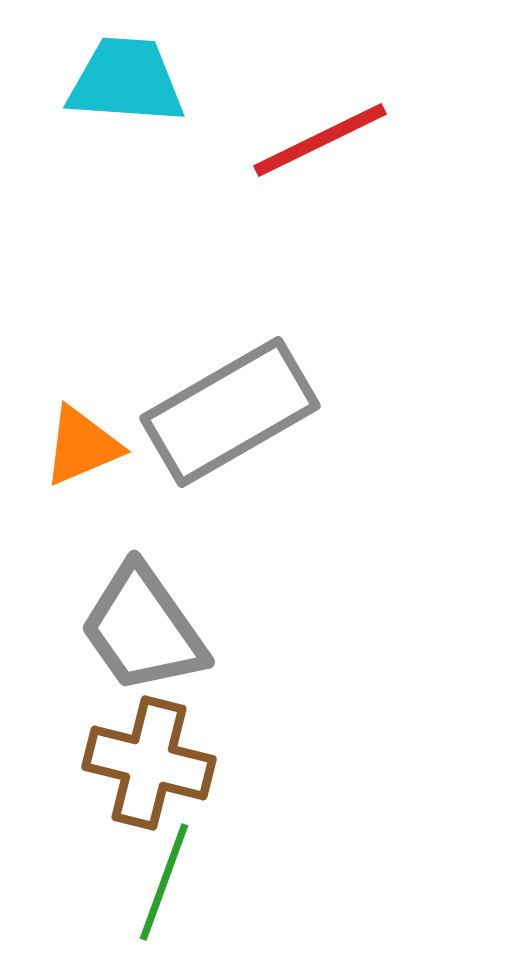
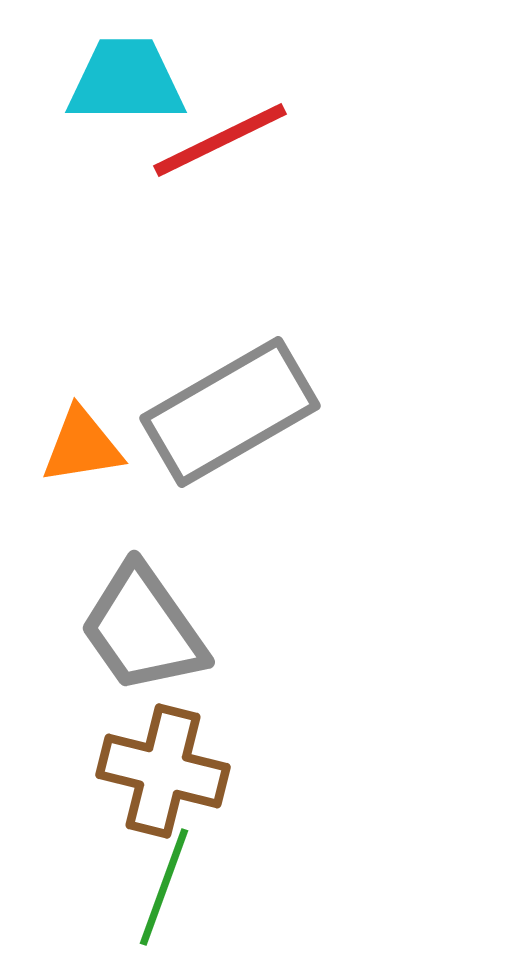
cyan trapezoid: rotated 4 degrees counterclockwise
red line: moved 100 px left
orange triangle: rotated 14 degrees clockwise
brown cross: moved 14 px right, 8 px down
green line: moved 5 px down
